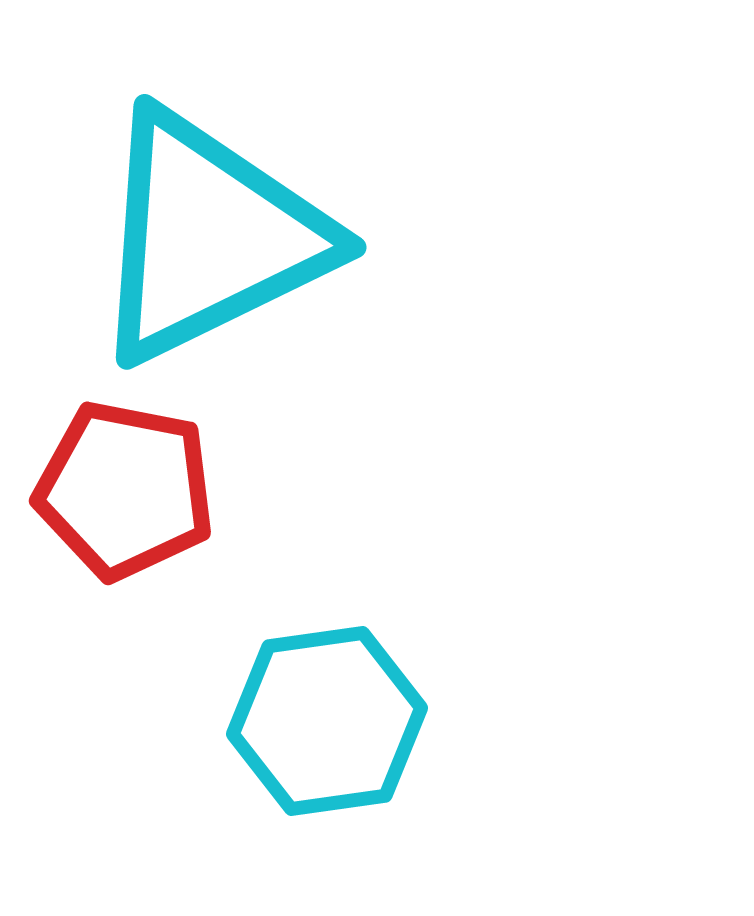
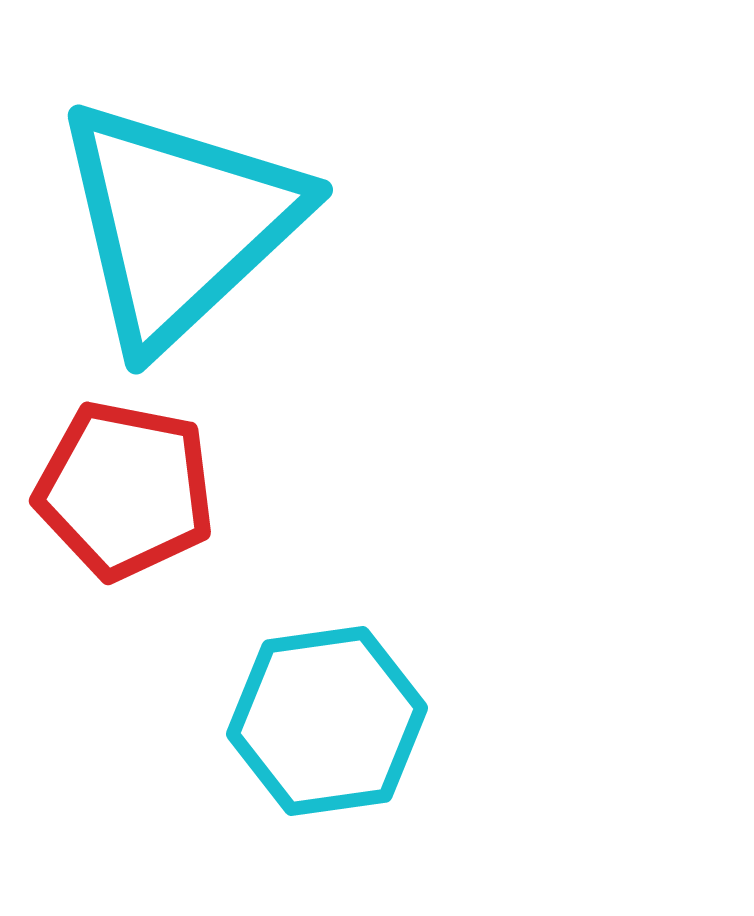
cyan triangle: moved 30 px left, 14 px up; rotated 17 degrees counterclockwise
